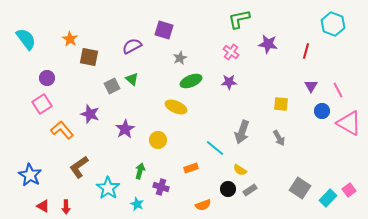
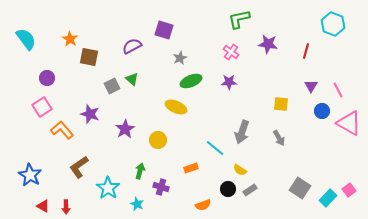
pink square at (42, 104): moved 3 px down
